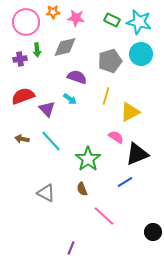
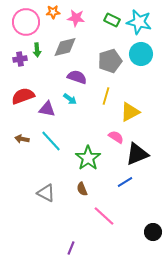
purple triangle: rotated 36 degrees counterclockwise
green star: moved 1 px up
